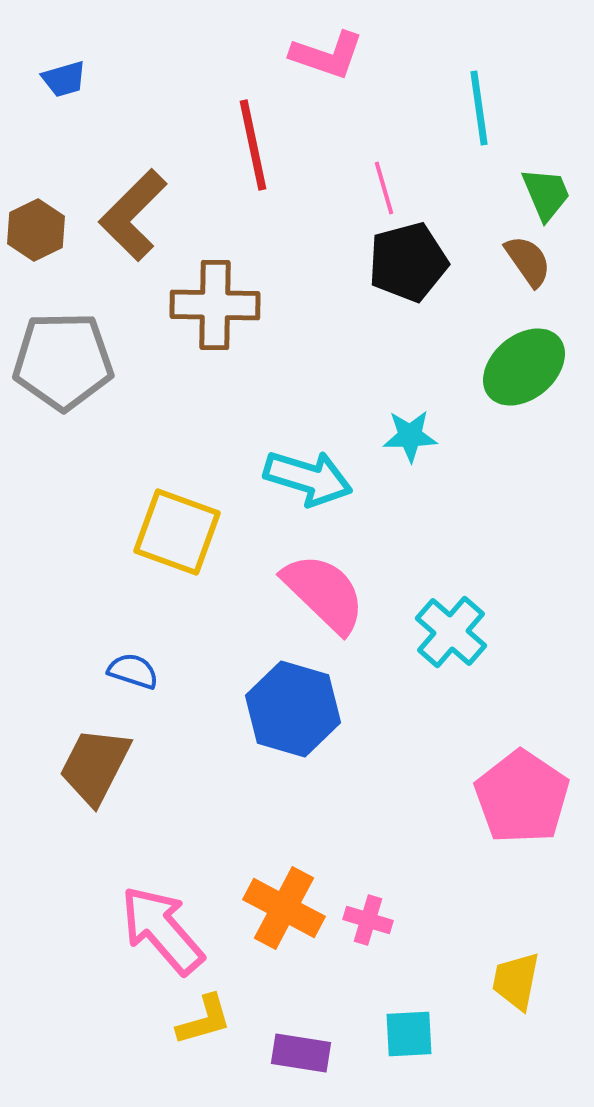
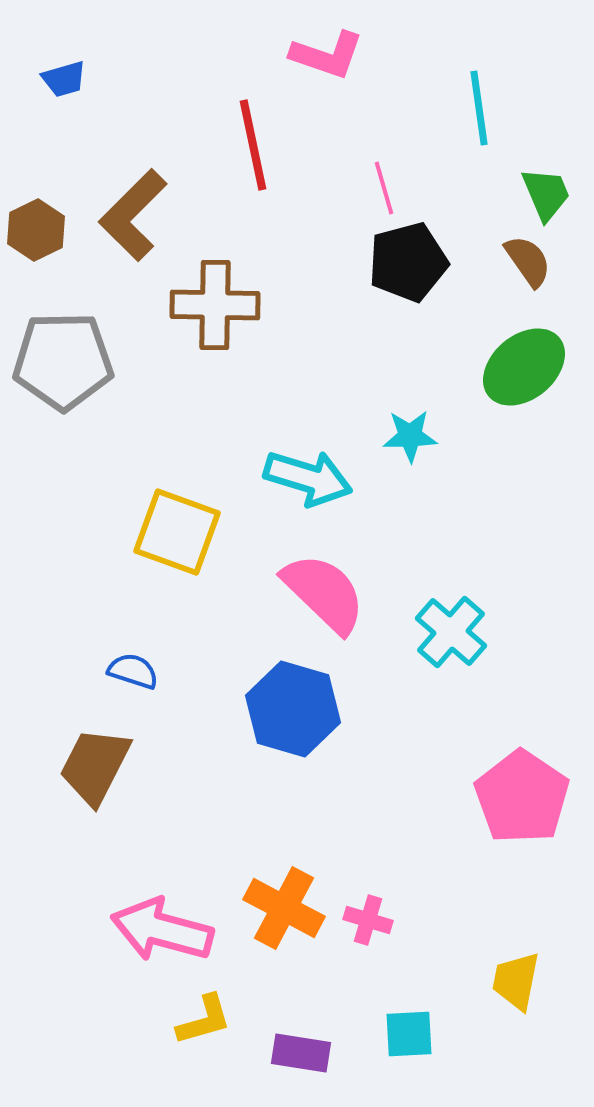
pink arrow: rotated 34 degrees counterclockwise
